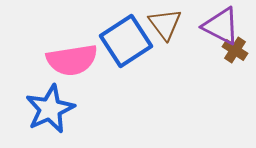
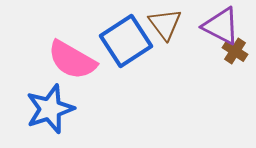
brown cross: moved 1 px down
pink semicircle: rotated 39 degrees clockwise
blue star: rotated 6 degrees clockwise
